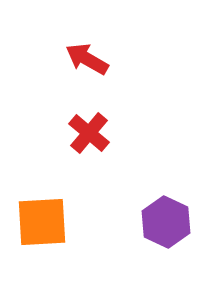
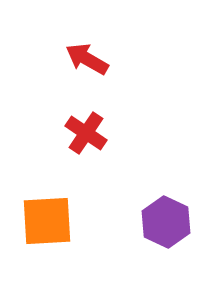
red cross: moved 3 px left; rotated 6 degrees counterclockwise
orange square: moved 5 px right, 1 px up
